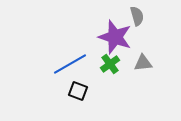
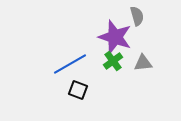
green cross: moved 3 px right, 3 px up
black square: moved 1 px up
